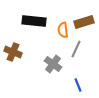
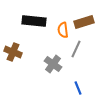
blue line: moved 3 px down
